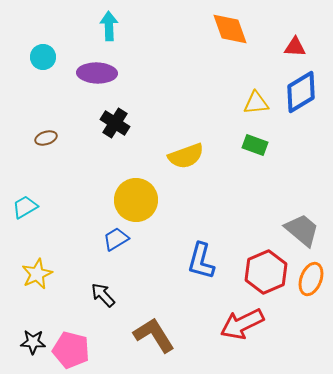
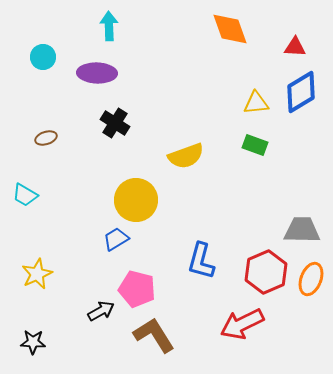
cyan trapezoid: moved 12 px up; rotated 120 degrees counterclockwise
gray trapezoid: rotated 39 degrees counterclockwise
black arrow: moved 2 px left, 16 px down; rotated 104 degrees clockwise
pink pentagon: moved 66 px right, 61 px up
